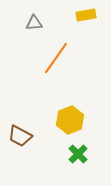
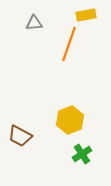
orange line: moved 13 px right, 14 px up; rotated 16 degrees counterclockwise
green cross: moved 4 px right; rotated 12 degrees clockwise
